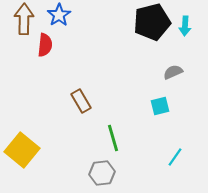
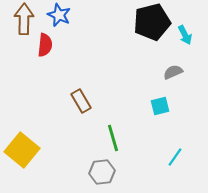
blue star: rotated 15 degrees counterclockwise
cyan arrow: moved 9 px down; rotated 30 degrees counterclockwise
gray hexagon: moved 1 px up
